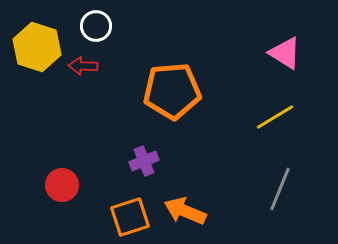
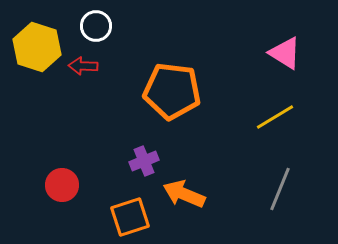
orange pentagon: rotated 12 degrees clockwise
orange arrow: moved 1 px left, 17 px up
